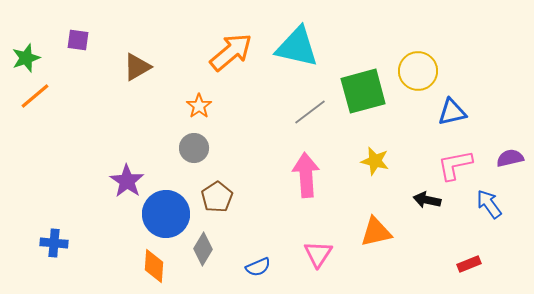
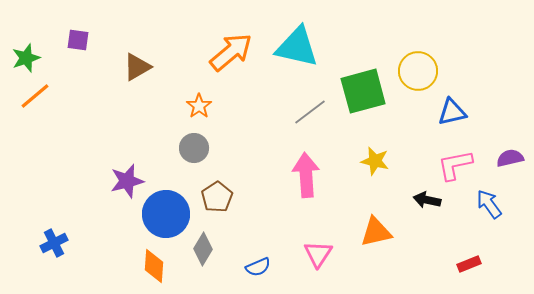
purple star: rotated 24 degrees clockwise
blue cross: rotated 32 degrees counterclockwise
